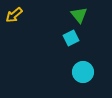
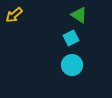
green triangle: rotated 18 degrees counterclockwise
cyan circle: moved 11 px left, 7 px up
